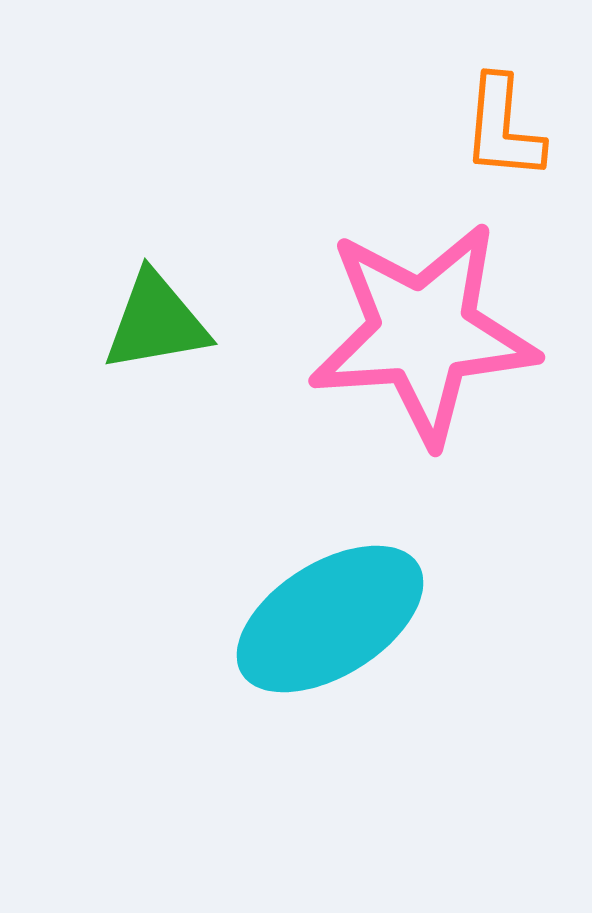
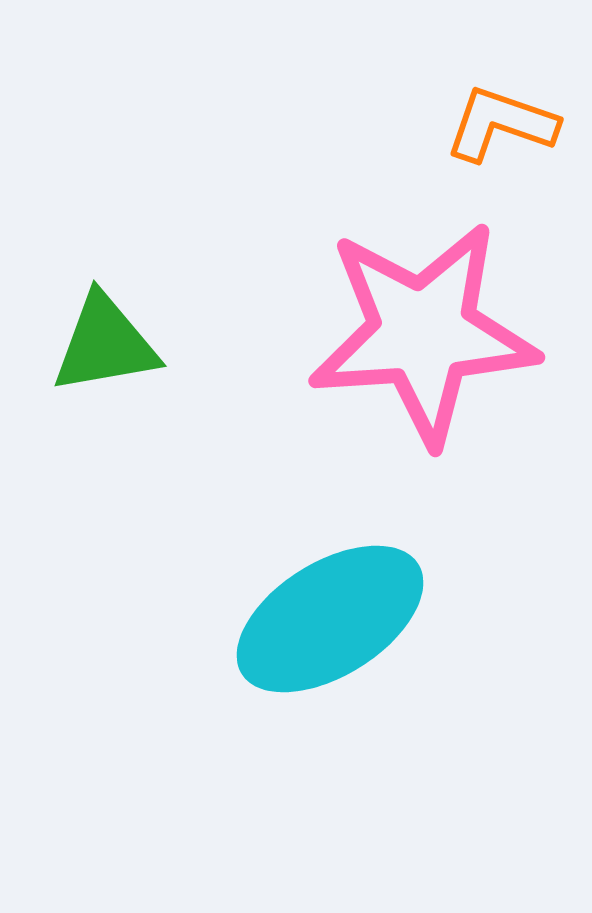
orange L-shape: moved 2 px left, 4 px up; rotated 104 degrees clockwise
green triangle: moved 51 px left, 22 px down
